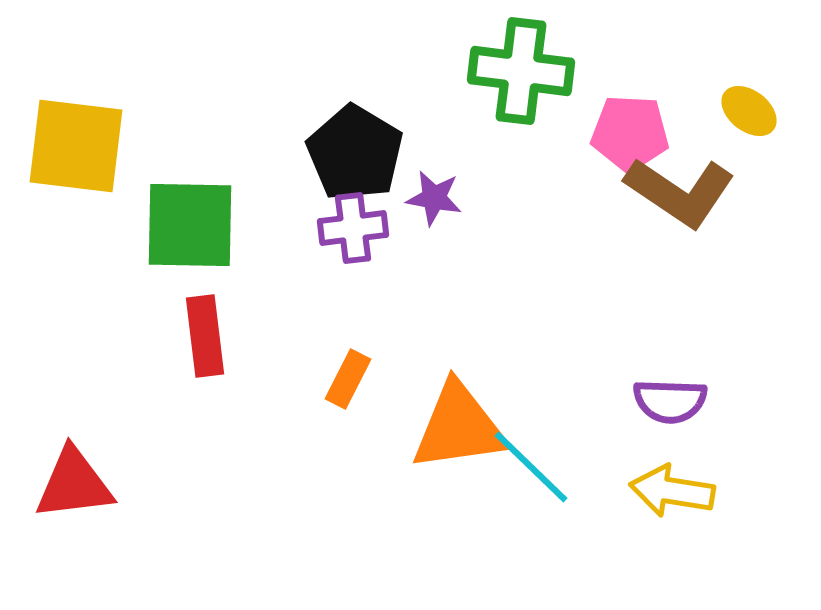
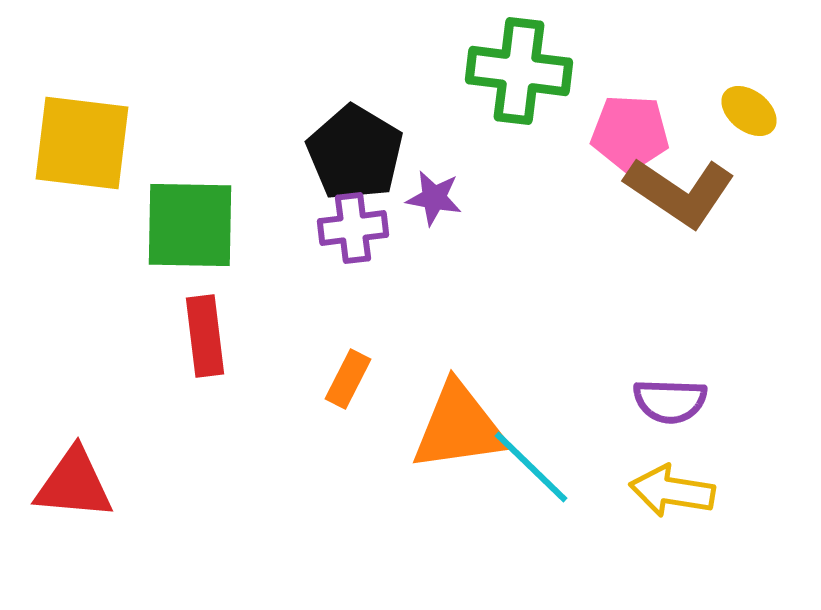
green cross: moved 2 px left
yellow square: moved 6 px right, 3 px up
red triangle: rotated 12 degrees clockwise
